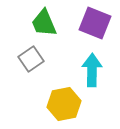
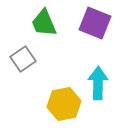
gray square: moved 8 px left
cyan arrow: moved 6 px right, 13 px down
